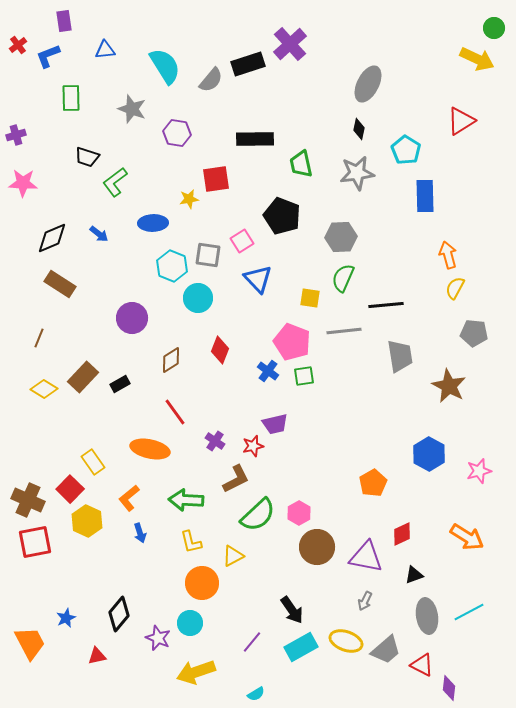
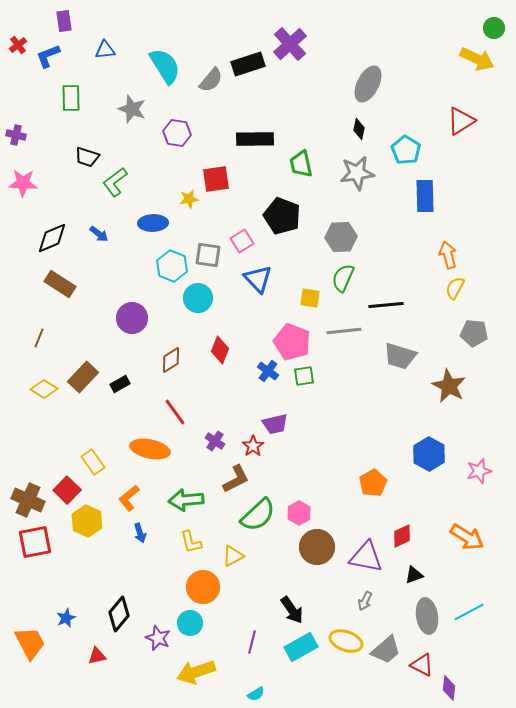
purple cross at (16, 135): rotated 30 degrees clockwise
gray trapezoid at (400, 356): rotated 116 degrees clockwise
red star at (253, 446): rotated 20 degrees counterclockwise
red square at (70, 489): moved 3 px left, 1 px down
green arrow at (186, 500): rotated 8 degrees counterclockwise
red diamond at (402, 534): moved 2 px down
orange circle at (202, 583): moved 1 px right, 4 px down
purple line at (252, 642): rotated 25 degrees counterclockwise
